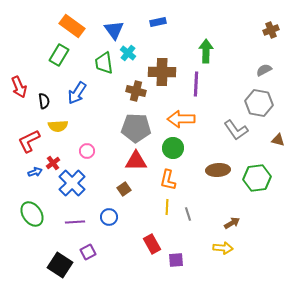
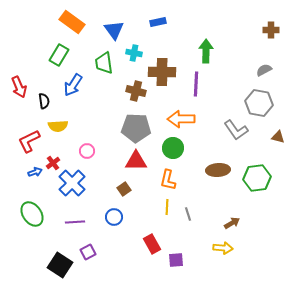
orange rectangle at (72, 26): moved 4 px up
brown cross at (271, 30): rotated 21 degrees clockwise
cyan cross at (128, 53): moved 6 px right; rotated 28 degrees counterclockwise
blue arrow at (77, 93): moved 4 px left, 8 px up
brown triangle at (278, 140): moved 3 px up
blue circle at (109, 217): moved 5 px right
